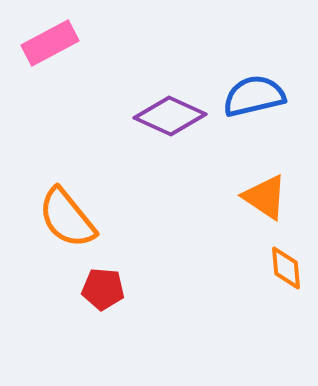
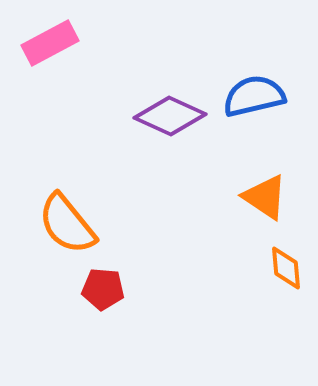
orange semicircle: moved 6 px down
